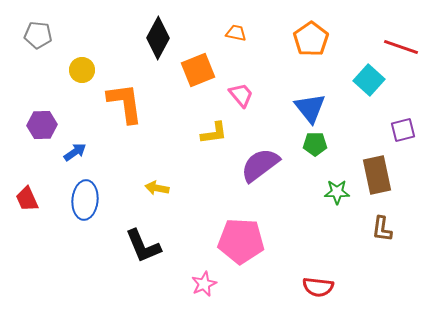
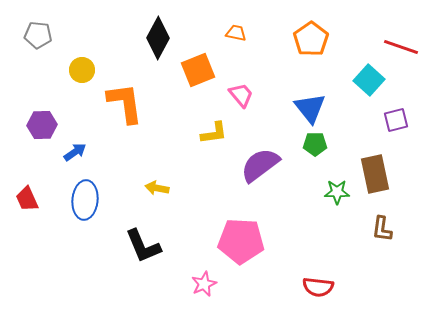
purple square: moved 7 px left, 10 px up
brown rectangle: moved 2 px left, 1 px up
